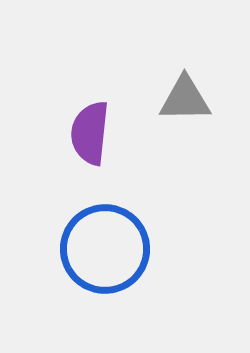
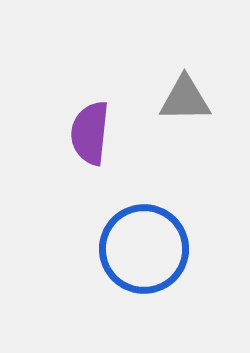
blue circle: moved 39 px right
